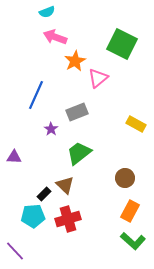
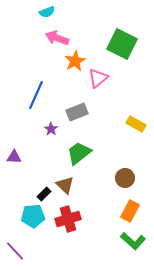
pink arrow: moved 2 px right, 1 px down
